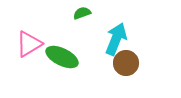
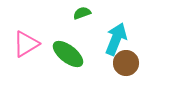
pink triangle: moved 3 px left
green ellipse: moved 6 px right, 3 px up; rotated 12 degrees clockwise
